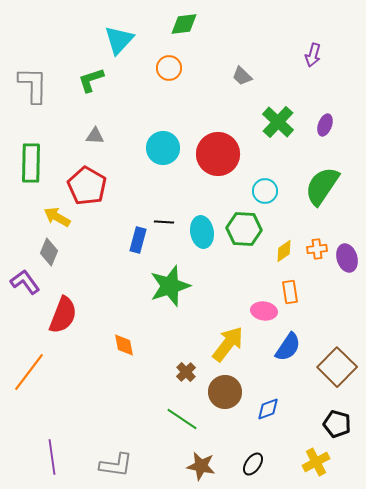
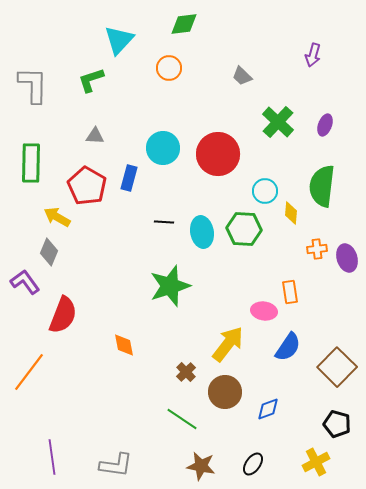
green semicircle at (322, 186): rotated 27 degrees counterclockwise
blue rectangle at (138, 240): moved 9 px left, 62 px up
yellow diamond at (284, 251): moved 7 px right, 38 px up; rotated 50 degrees counterclockwise
